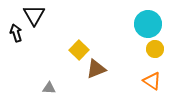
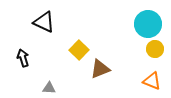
black triangle: moved 10 px right, 7 px down; rotated 35 degrees counterclockwise
black arrow: moved 7 px right, 25 px down
brown triangle: moved 4 px right
orange triangle: rotated 12 degrees counterclockwise
